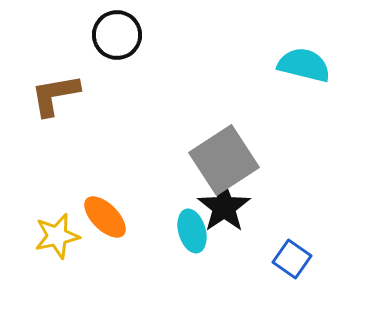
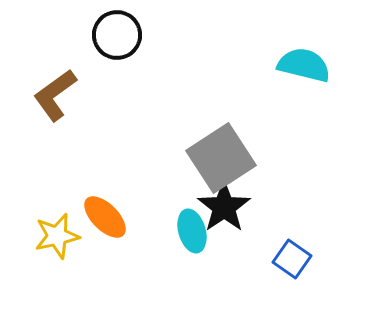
brown L-shape: rotated 26 degrees counterclockwise
gray square: moved 3 px left, 2 px up
